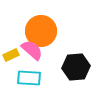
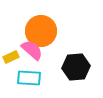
yellow rectangle: moved 2 px down
